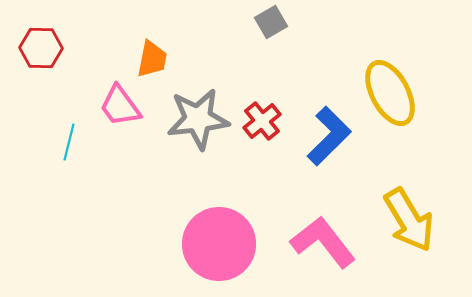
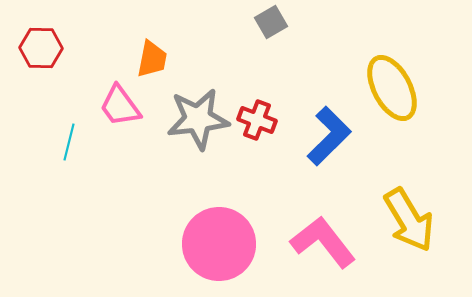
yellow ellipse: moved 2 px right, 5 px up
red cross: moved 5 px left, 1 px up; rotated 30 degrees counterclockwise
